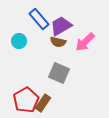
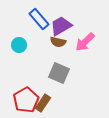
cyan circle: moved 4 px down
